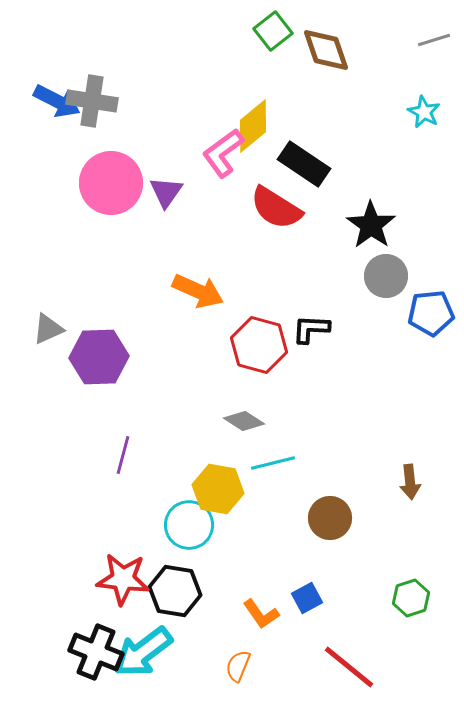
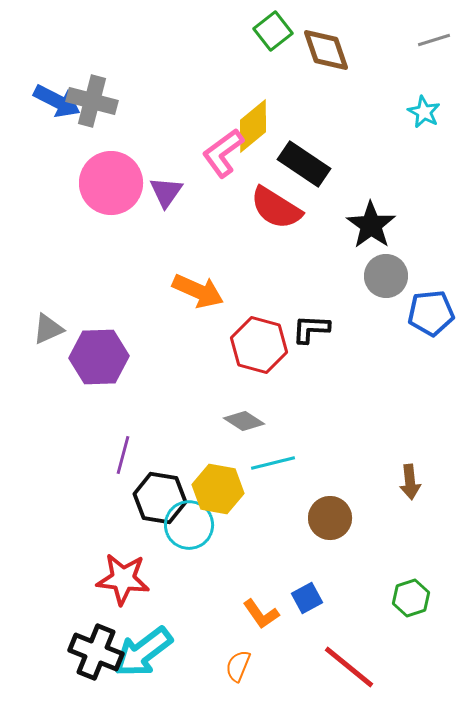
gray cross: rotated 6 degrees clockwise
black hexagon: moved 15 px left, 93 px up
